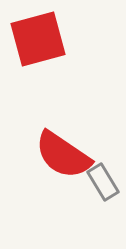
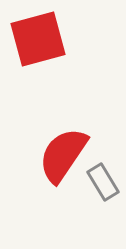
red semicircle: rotated 90 degrees clockwise
